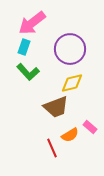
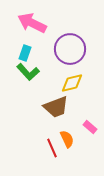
pink arrow: rotated 64 degrees clockwise
cyan rectangle: moved 1 px right, 6 px down
orange semicircle: moved 3 px left, 4 px down; rotated 84 degrees counterclockwise
